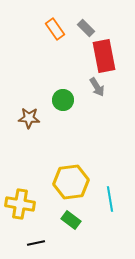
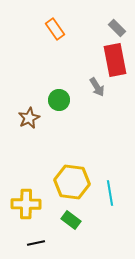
gray rectangle: moved 31 px right
red rectangle: moved 11 px right, 4 px down
green circle: moved 4 px left
brown star: rotated 30 degrees counterclockwise
yellow hexagon: moved 1 px right; rotated 16 degrees clockwise
cyan line: moved 6 px up
yellow cross: moved 6 px right; rotated 8 degrees counterclockwise
